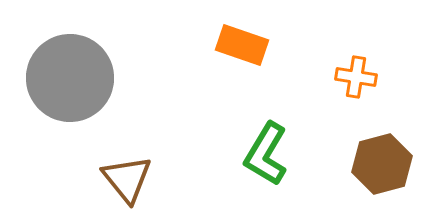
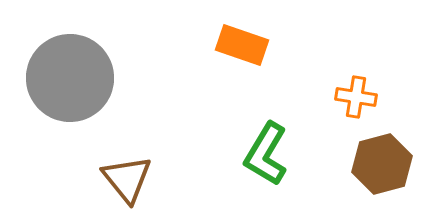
orange cross: moved 20 px down
